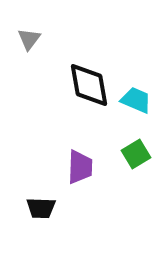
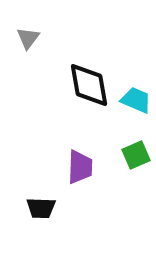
gray triangle: moved 1 px left, 1 px up
green square: moved 1 px down; rotated 8 degrees clockwise
